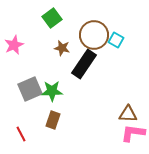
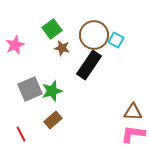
green square: moved 11 px down
pink star: moved 1 px right
black rectangle: moved 5 px right, 1 px down
green star: rotated 15 degrees counterclockwise
brown triangle: moved 5 px right, 2 px up
brown rectangle: rotated 30 degrees clockwise
pink L-shape: moved 1 px down
